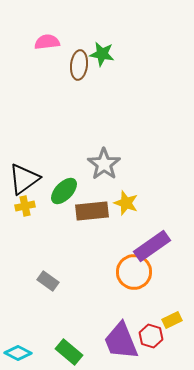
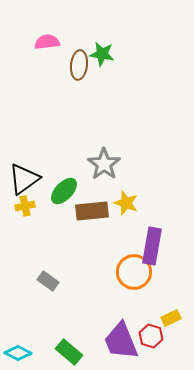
purple rectangle: rotated 45 degrees counterclockwise
yellow rectangle: moved 1 px left, 2 px up
